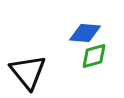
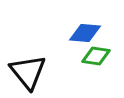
green diamond: moved 2 px right; rotated 24 degrees clockwise
